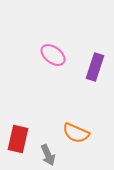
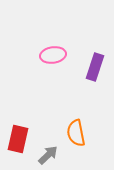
pink ellipse: rotated 45 degrees counterclockwise
orange semicircle: rotated 56 degrees clockwise
gray arrow: rotated 110 degrees counterclockwise
